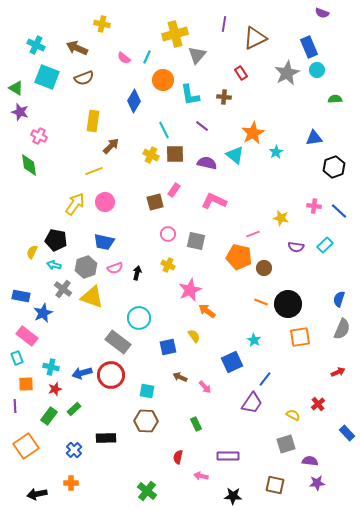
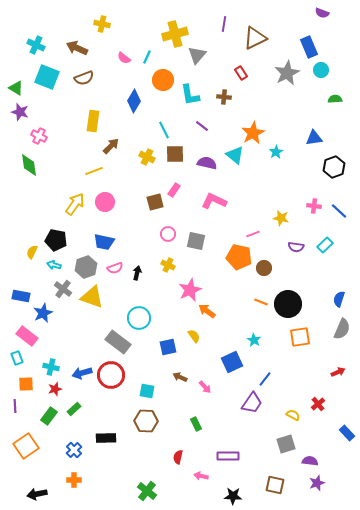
cyan circle at (317, 70): moved 4 px right
yellow cross at (151, 155): moved 4 px left, 2 px down
orange cross at (71, 483): moved 3 px right, 3 px up
purple star at (317, 483): rotated 14 degrees counterclockwise
